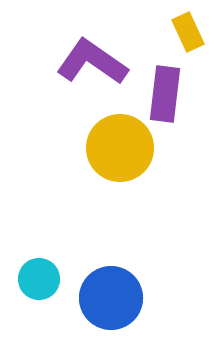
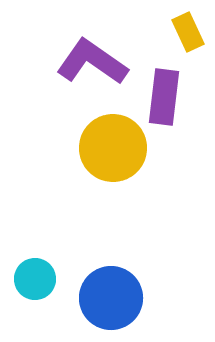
purple rectangle: moved 1 px left, 3 px down
yellow circle: moved 7 px left
cyan circle: moved 4 px left
